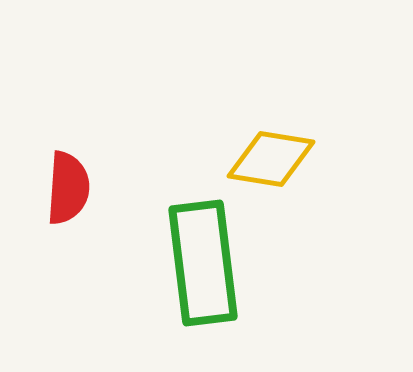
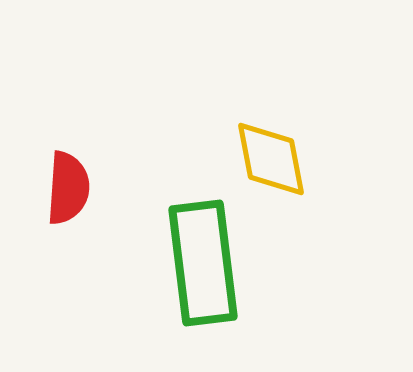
yellow diamond: rotated 70 degrees clockwise
